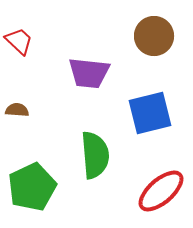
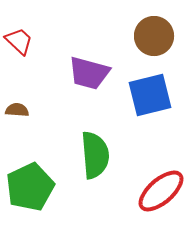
purple trapezoid: rotated 9 degrees clockwise
blue square: moved 18 px up
green pentagon: moved 2 px left
